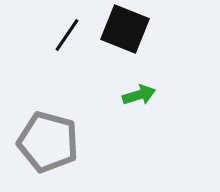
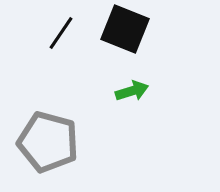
black line: moved 6 px left, 2 px up
green arrow: moved 7 px left, 4 px up
